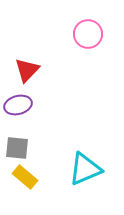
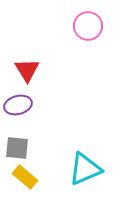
pink circle: moved 8 px up
red triangle: rotated 16 degrees counterclockwise
